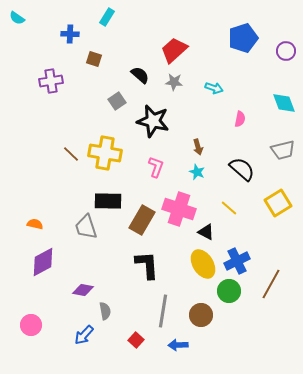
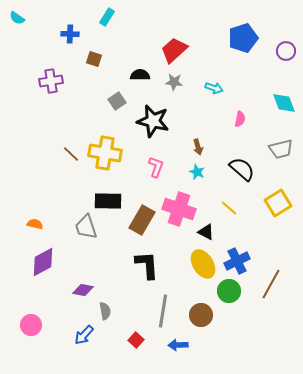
black semicircle at (140, 75): rotated 42 degrees counterclockwise
gray trapezoid at (283, 150): moved 2 px left, 1 px up
